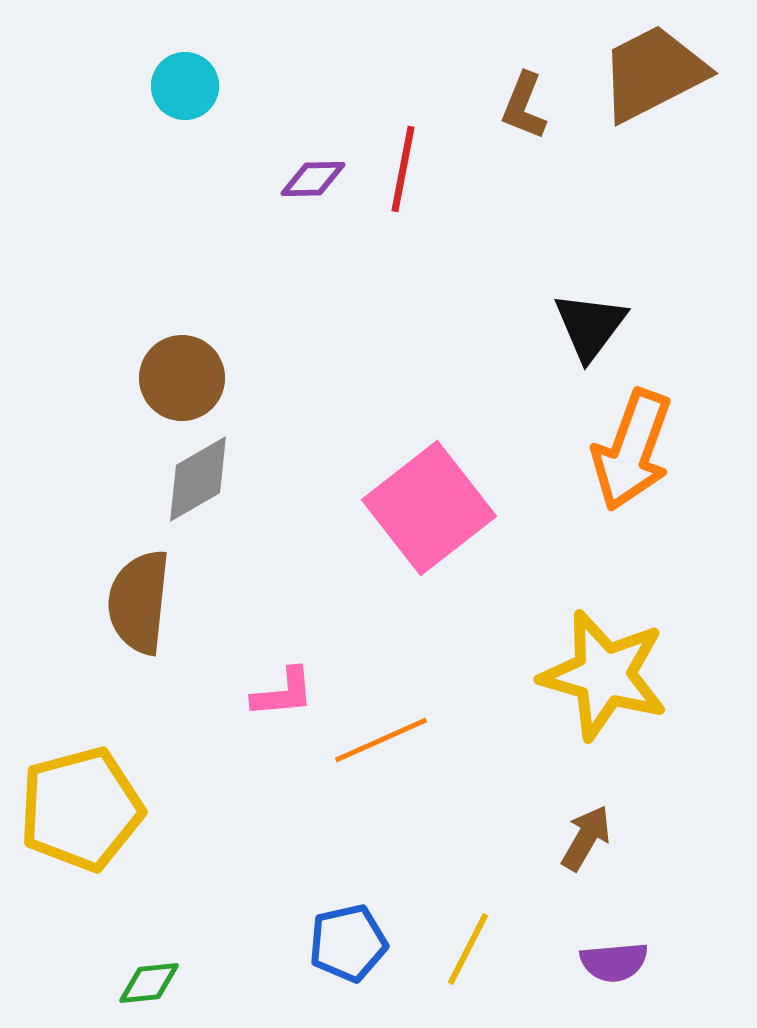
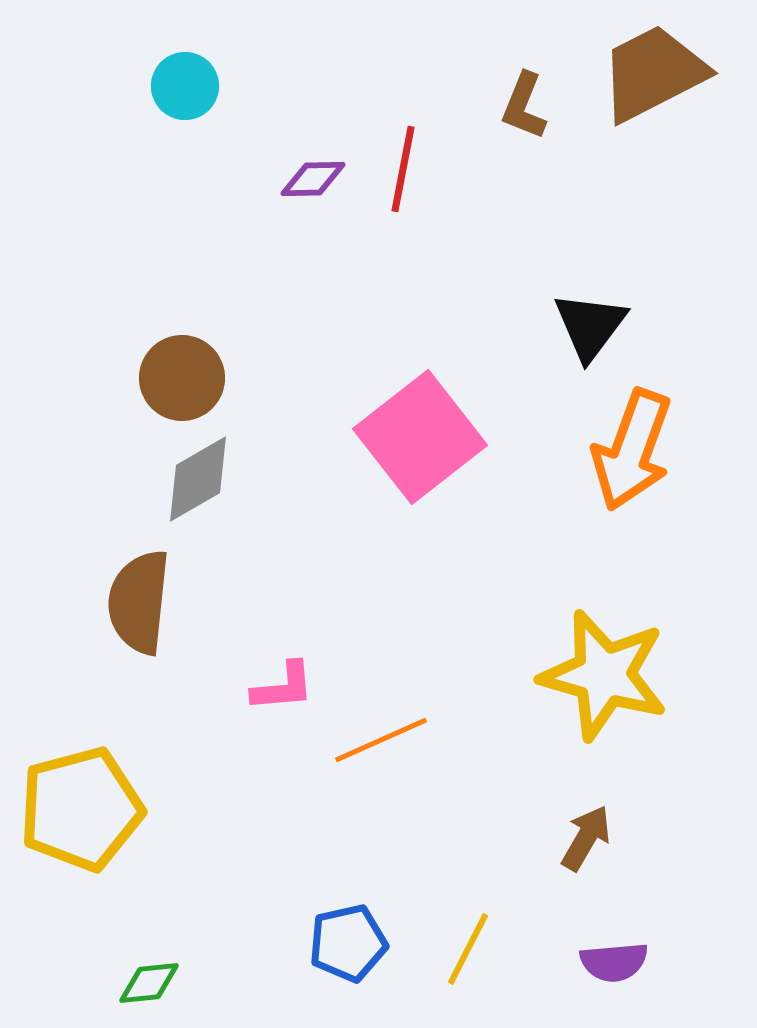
pink square: moved 9 px left, 71 px up
pink L-shape: moved 6 px up
